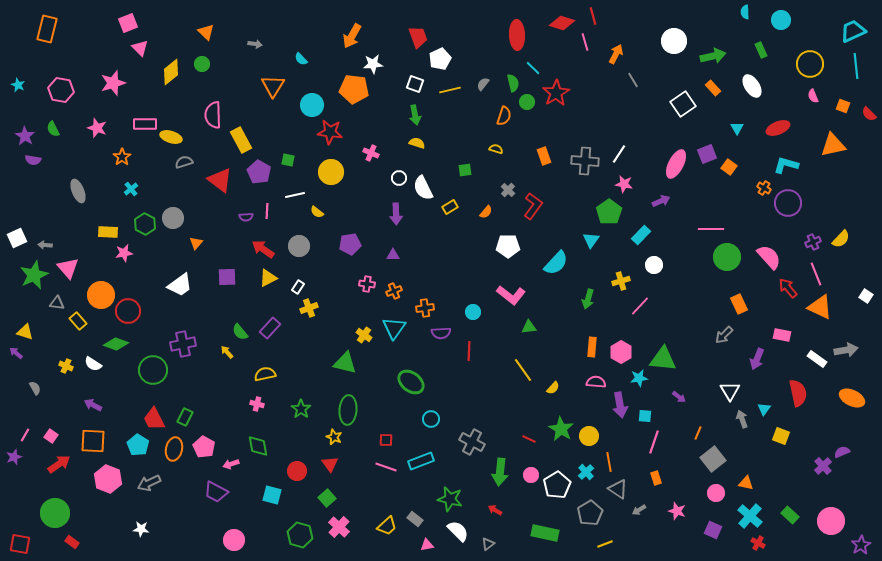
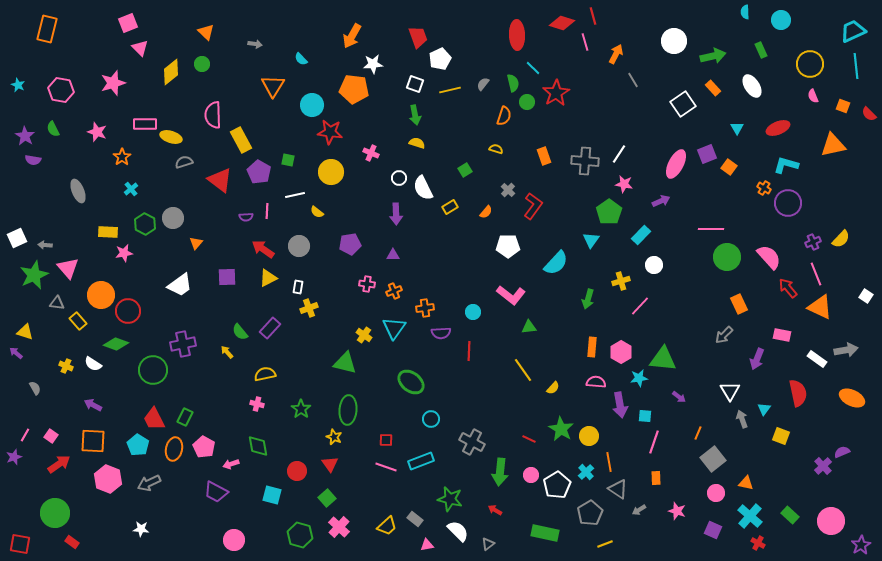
pink star at (97, 128): moved 4 px down
green square at (465, 170): rotated 24 degrees counterclockwise
white rectangle at (298, 287): rotated 24 degrees counterclockwise
orange rectangle at (656, 478): rotated 16 degrees clockwise
